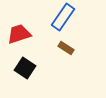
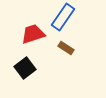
red trapezoid: moved 14 px right
black square: rotated 20 degrees clockwise
